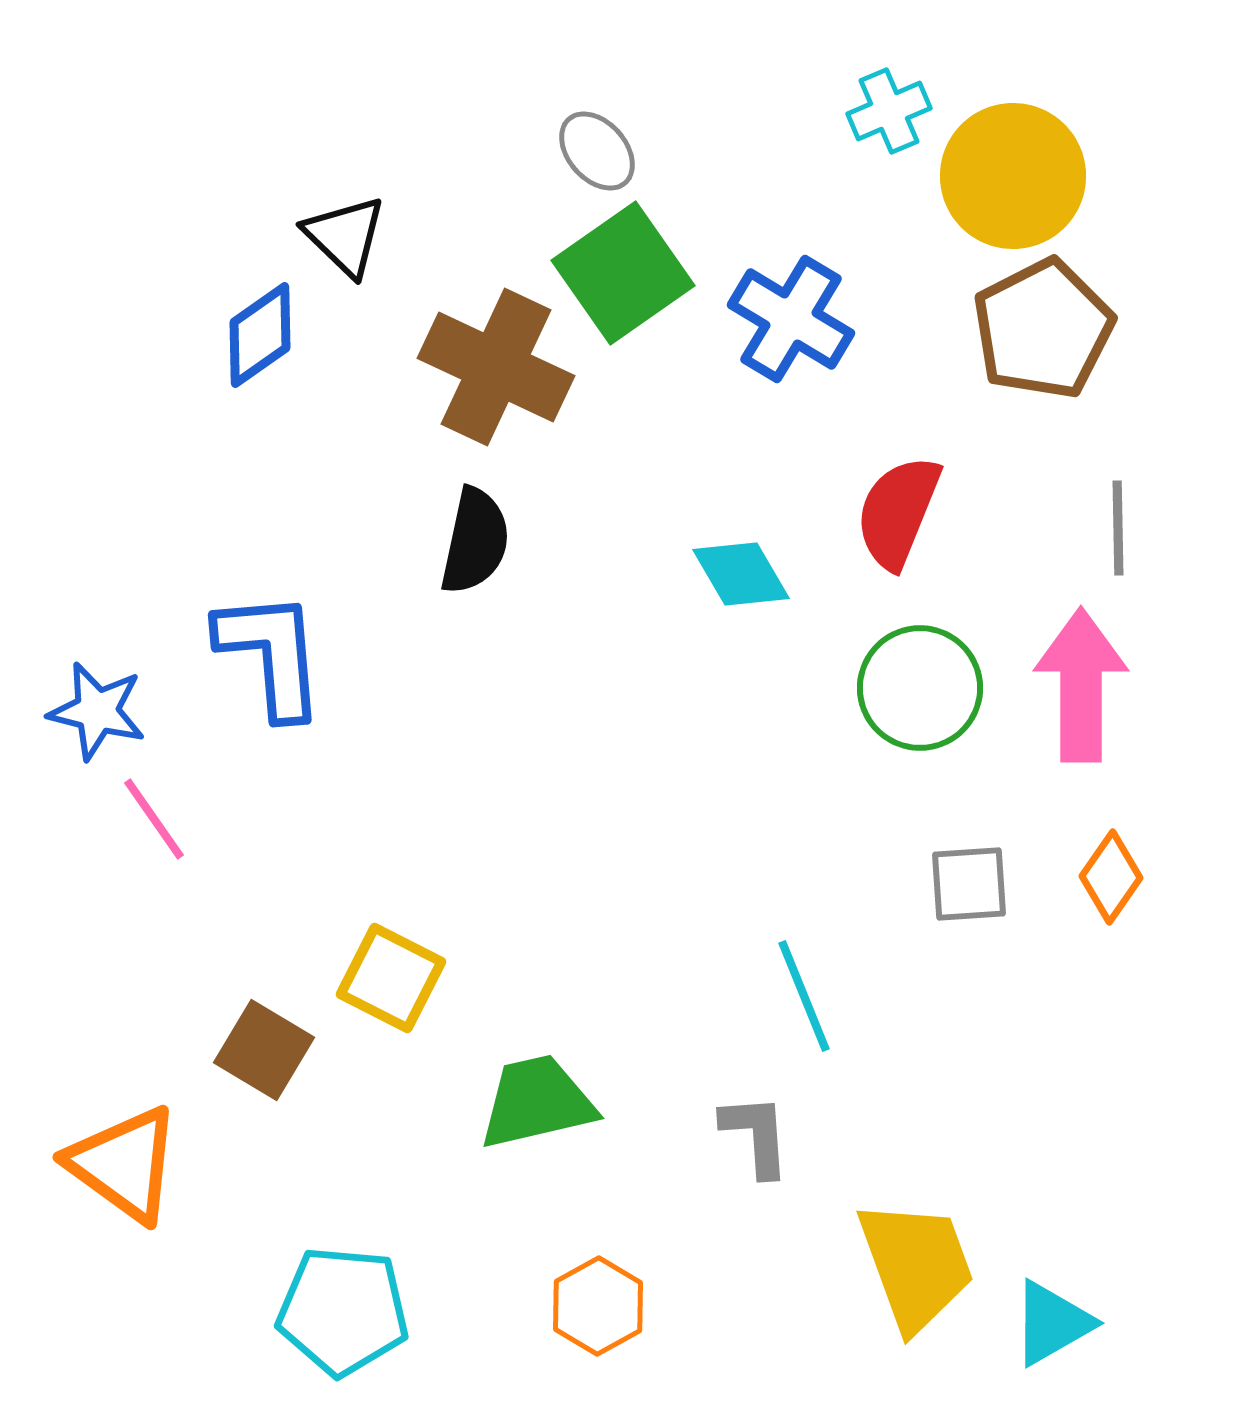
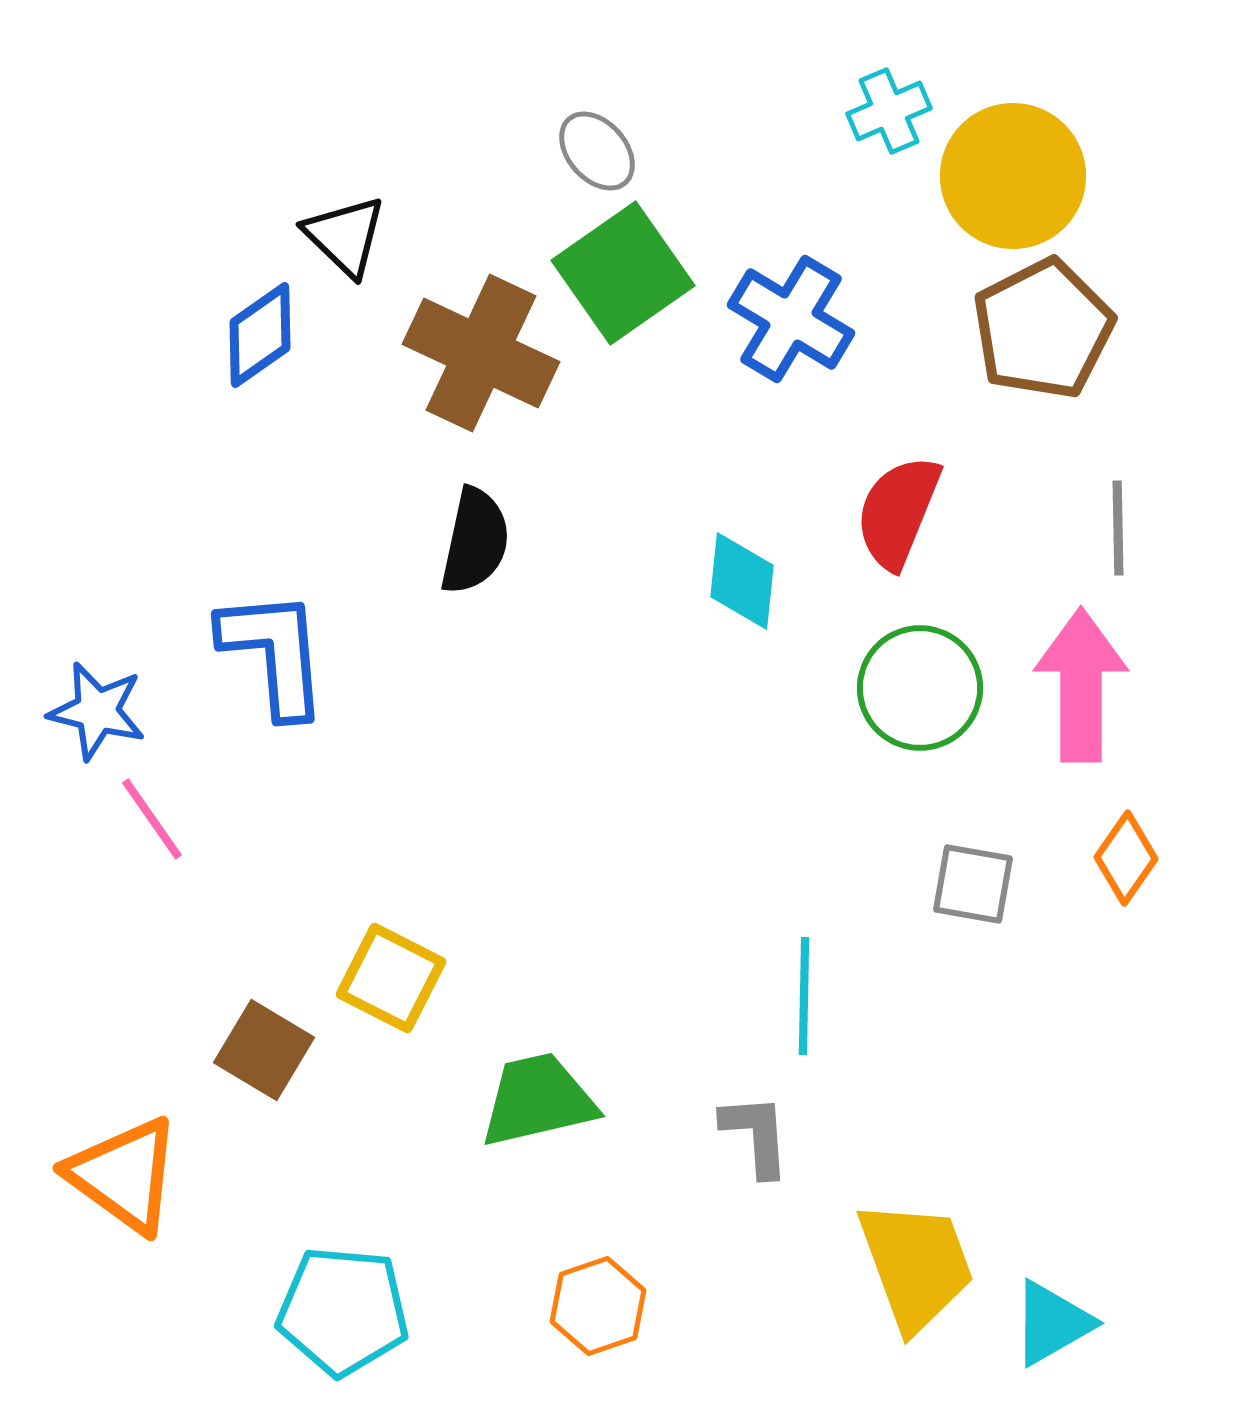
brown cross: moved 15 px left, 14 px up
cyan diamond: moved 1 px right, 7 px down; rotated 36 degrees clockwise
blue L-shape: moved 3 px right, 1 px up
pink line: moved 2 px left
orange diamond: moved 15 px right, 19 px up
gray square: moved 4 px right; rotated 14 degrees clockwise
cyan line: rotated 23 degrees clockwise
green trapezoid: moved 1 px right, 2 px up
orange triangle: moved 11 px down
orange hexagon: rotated 10 degrees clockwise
